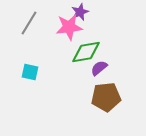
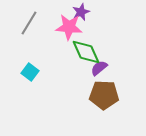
purple star: moved 1 px right
pink star: rotated 12 degrees clockwise
green diamond: rotated 76 degrees clockwise
cyan square: rotated 24 degrees clockwise
brown pentagon: moved 2 px left, 2 px up; rotated 8 degrees clockwise
